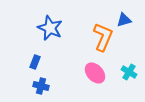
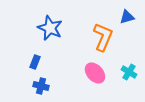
blue triangle: moved 3 px right, 3 px up
